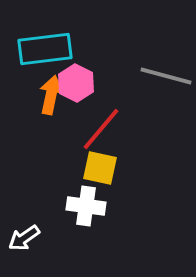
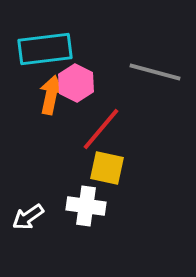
gray line: moved 11 px left, 4 px up
yellow square: moved 7 px right
white arrow: moved 4 px right, 21 px up
